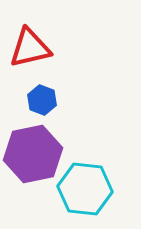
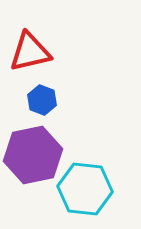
red triangle: moved 4 px down
purple hexagon: moved 1 px down
